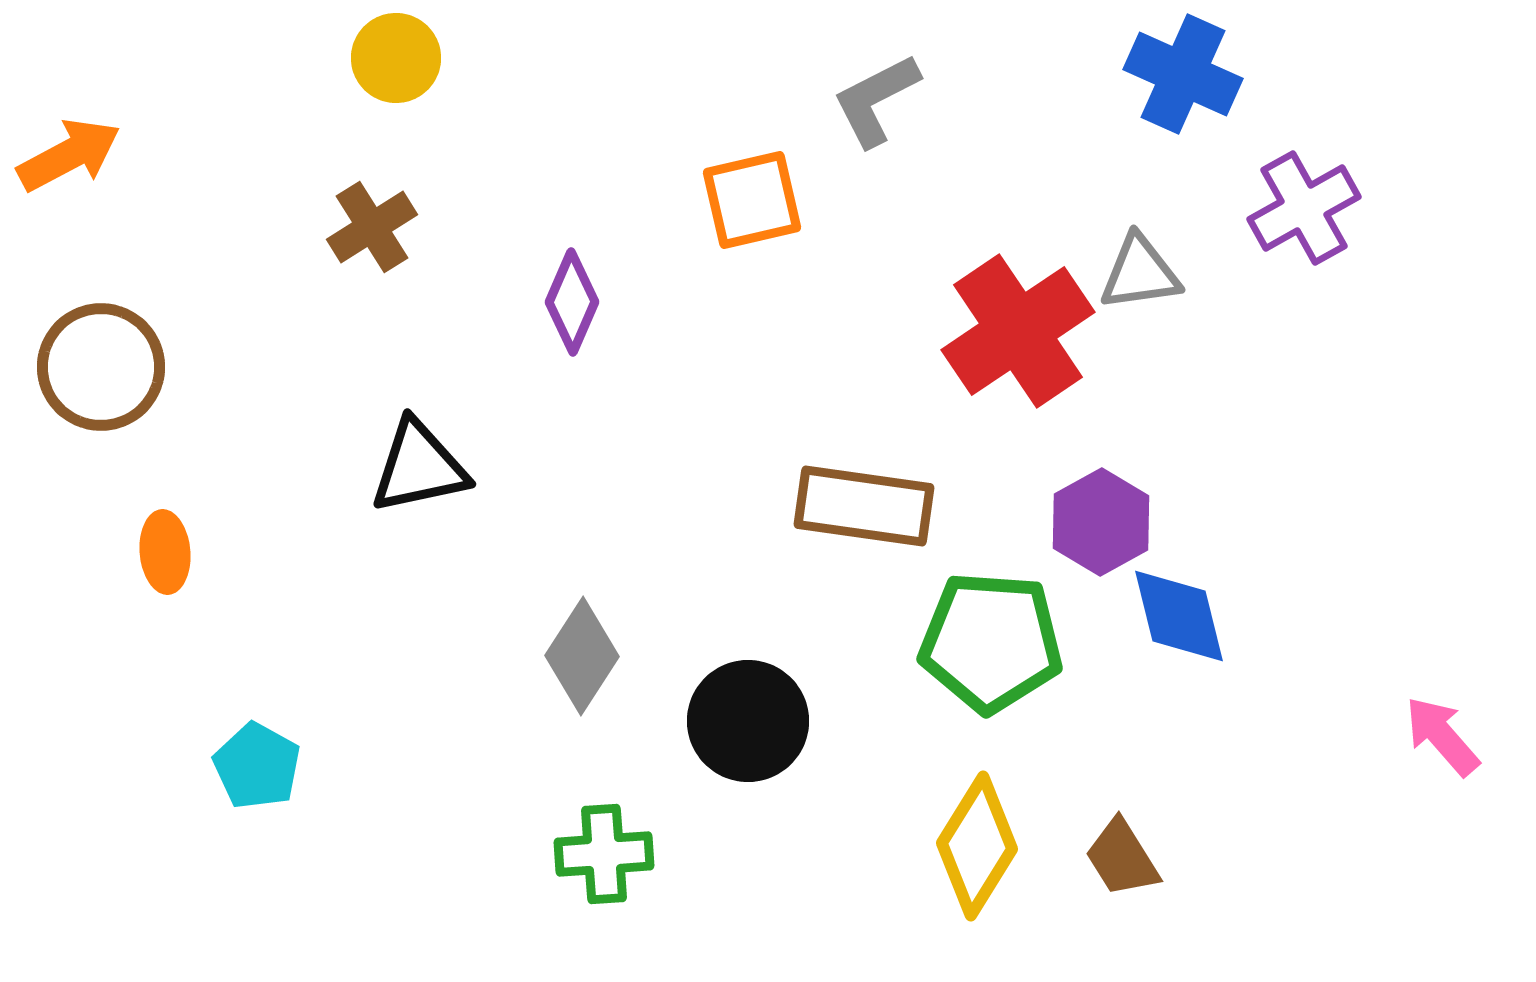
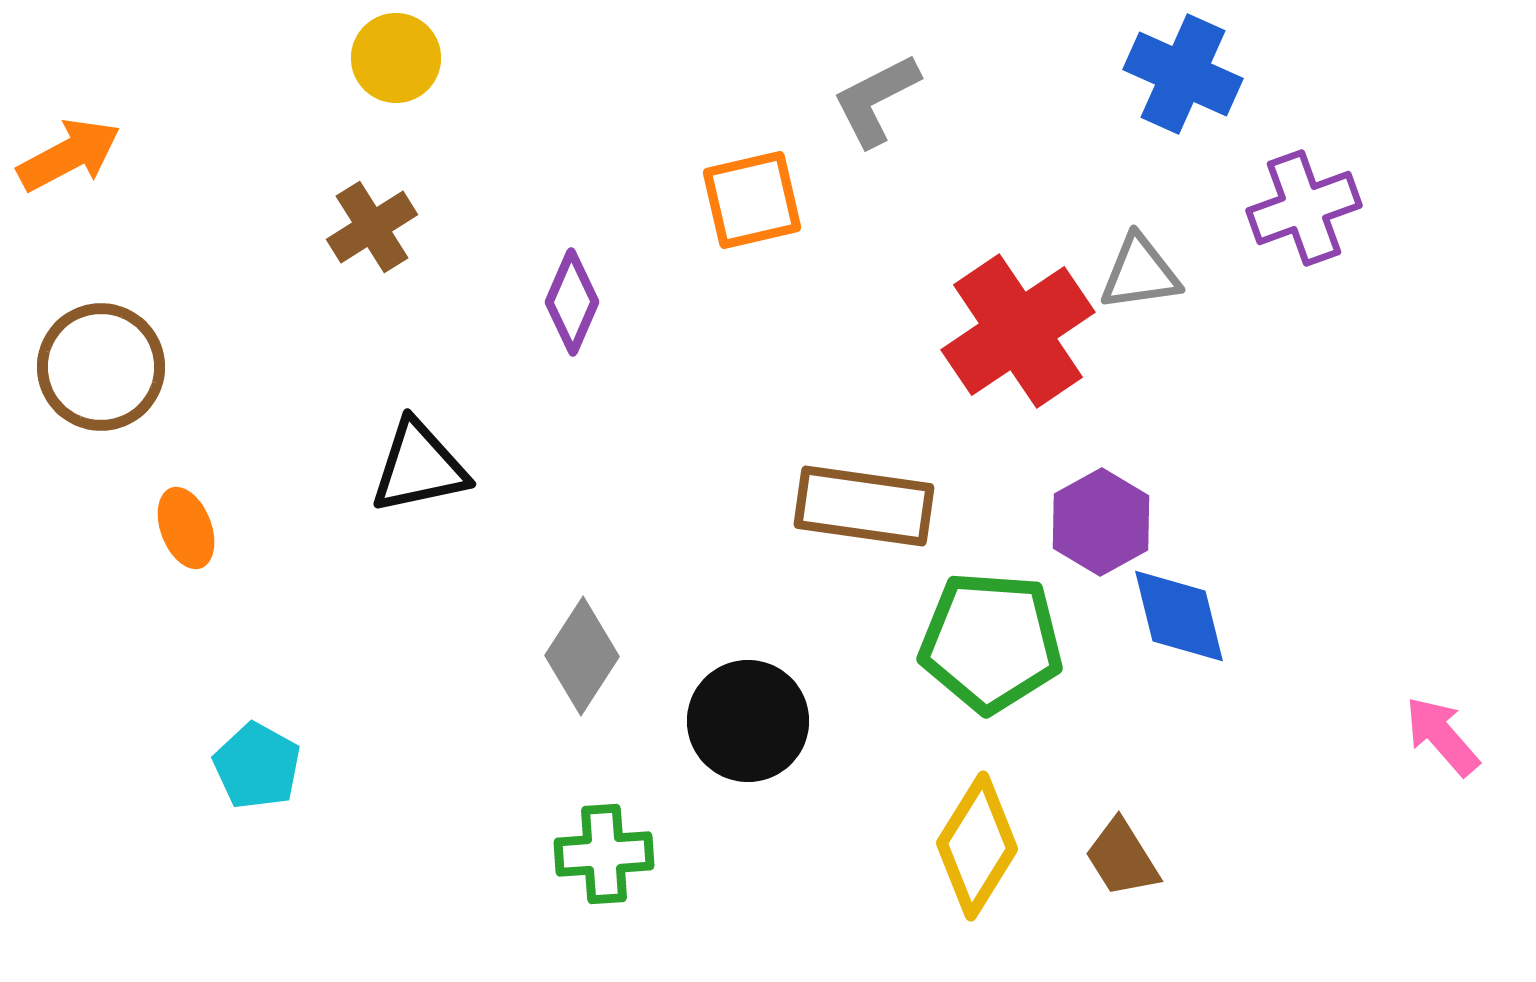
purple cross: rotated 9 degrees clockwise
orange ellipse: moved 21 px right, 24 px up; rotated 16 degrees counterclockwise
